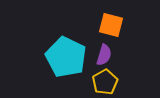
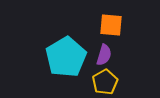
orange square: rotated 10 degrees counterclockwise
cyan pentagon: rotated 15 degrees clockwise
